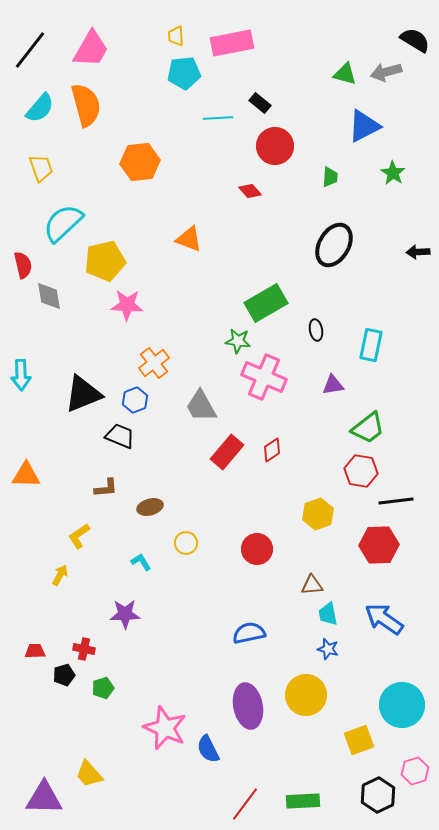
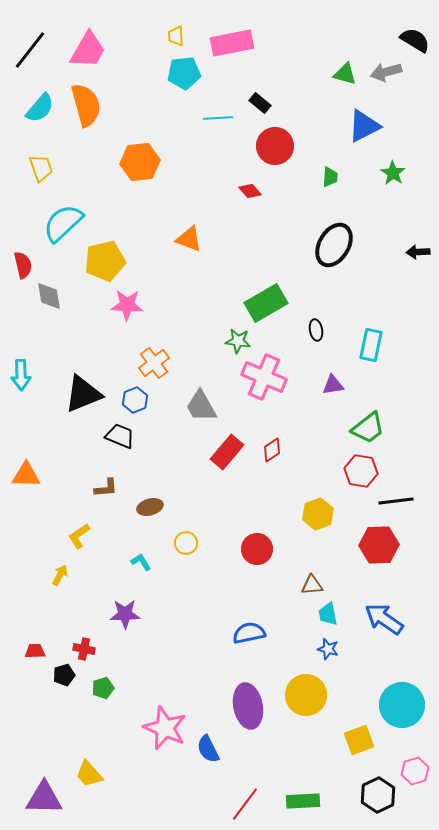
pink trapezoid at (91, 49): moved 3 px left, 1 px down
